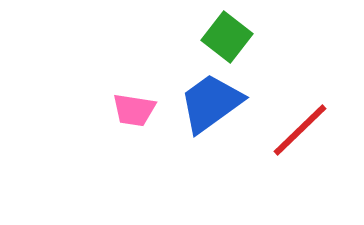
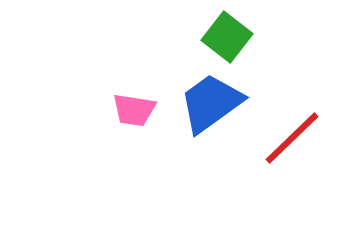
red line: moved 8 px left, 8 px down
